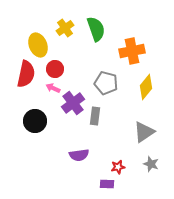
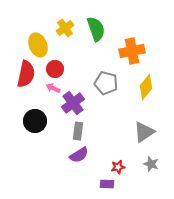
gray rectangle: moved 17 px left, 15 px down
purple semicircle: rotated 24 degrees counterclockwise
